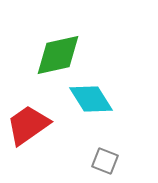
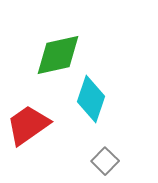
cyan diamond: rotated 51 degrees clockwise
gray square: rotated 24 degrees clockwise
